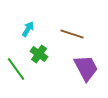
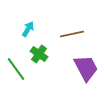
brown line: rotated 30 degrees counterclockwise
